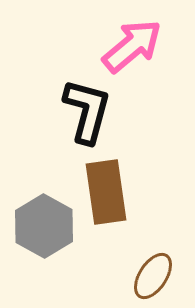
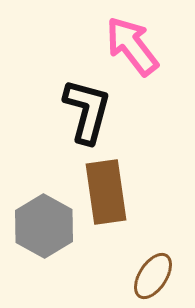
pink arrow: rotated 88 degrees counterclockwise
